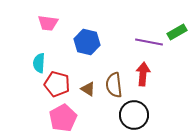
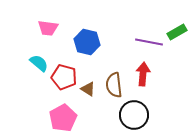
pink trapezoid: moved 5 px down
cyan semicircle: rotated 126 degrees clockwise
red pentagon: moved 7 px right, 7 px up
